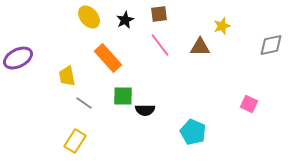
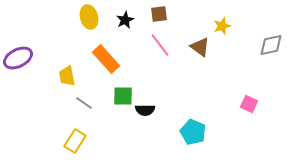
yellow ellipse: rotated 25 degrees clockwise
brown triangle: rotated 35 degrees clockwise
orange rectangle: moved 2 px left, 1 px down
